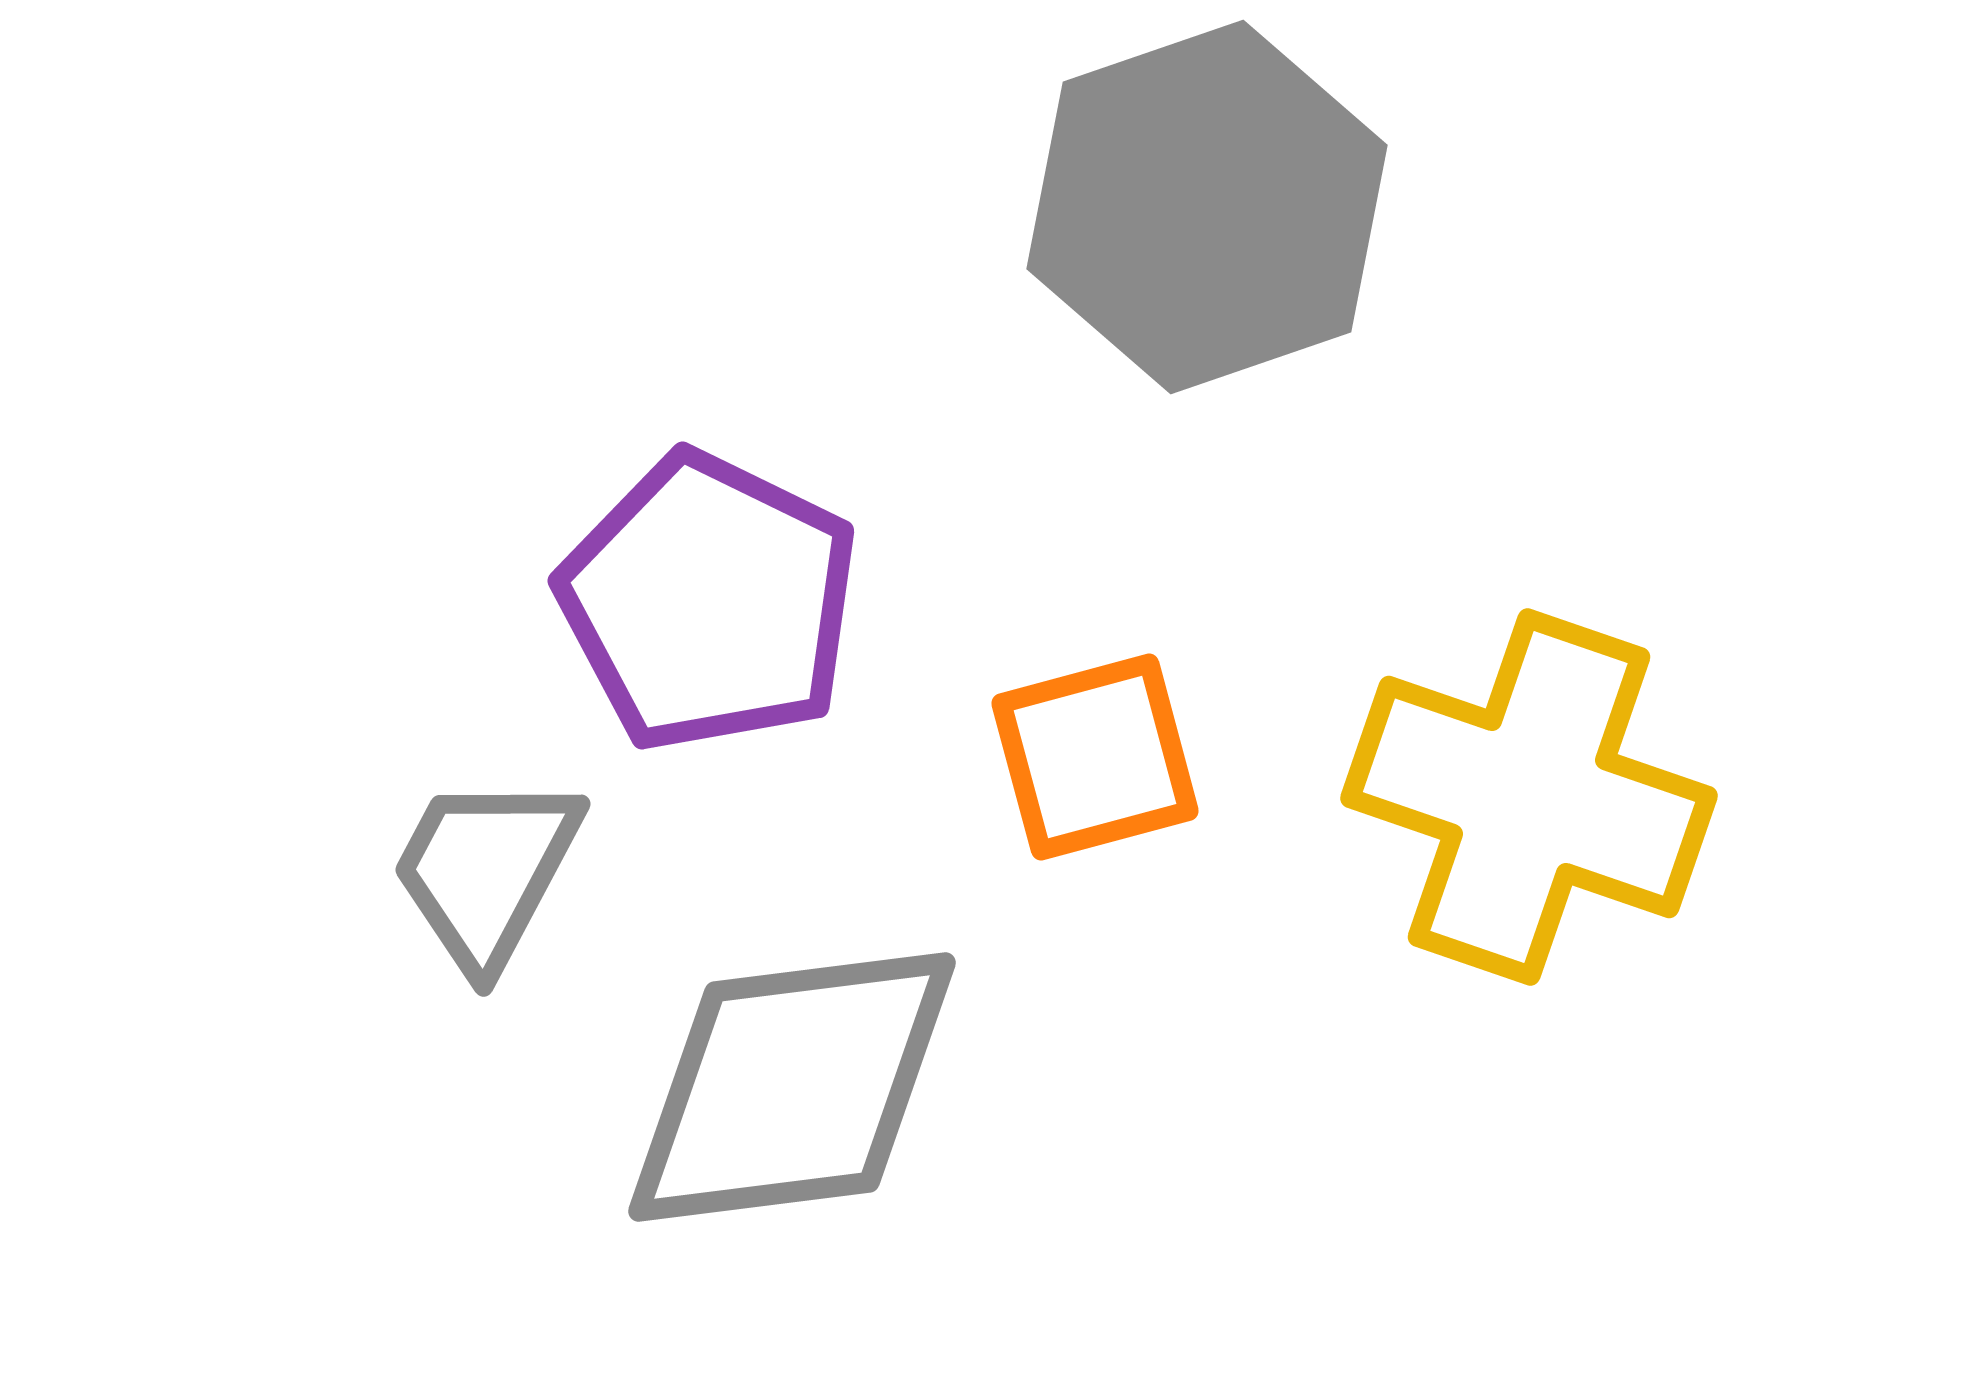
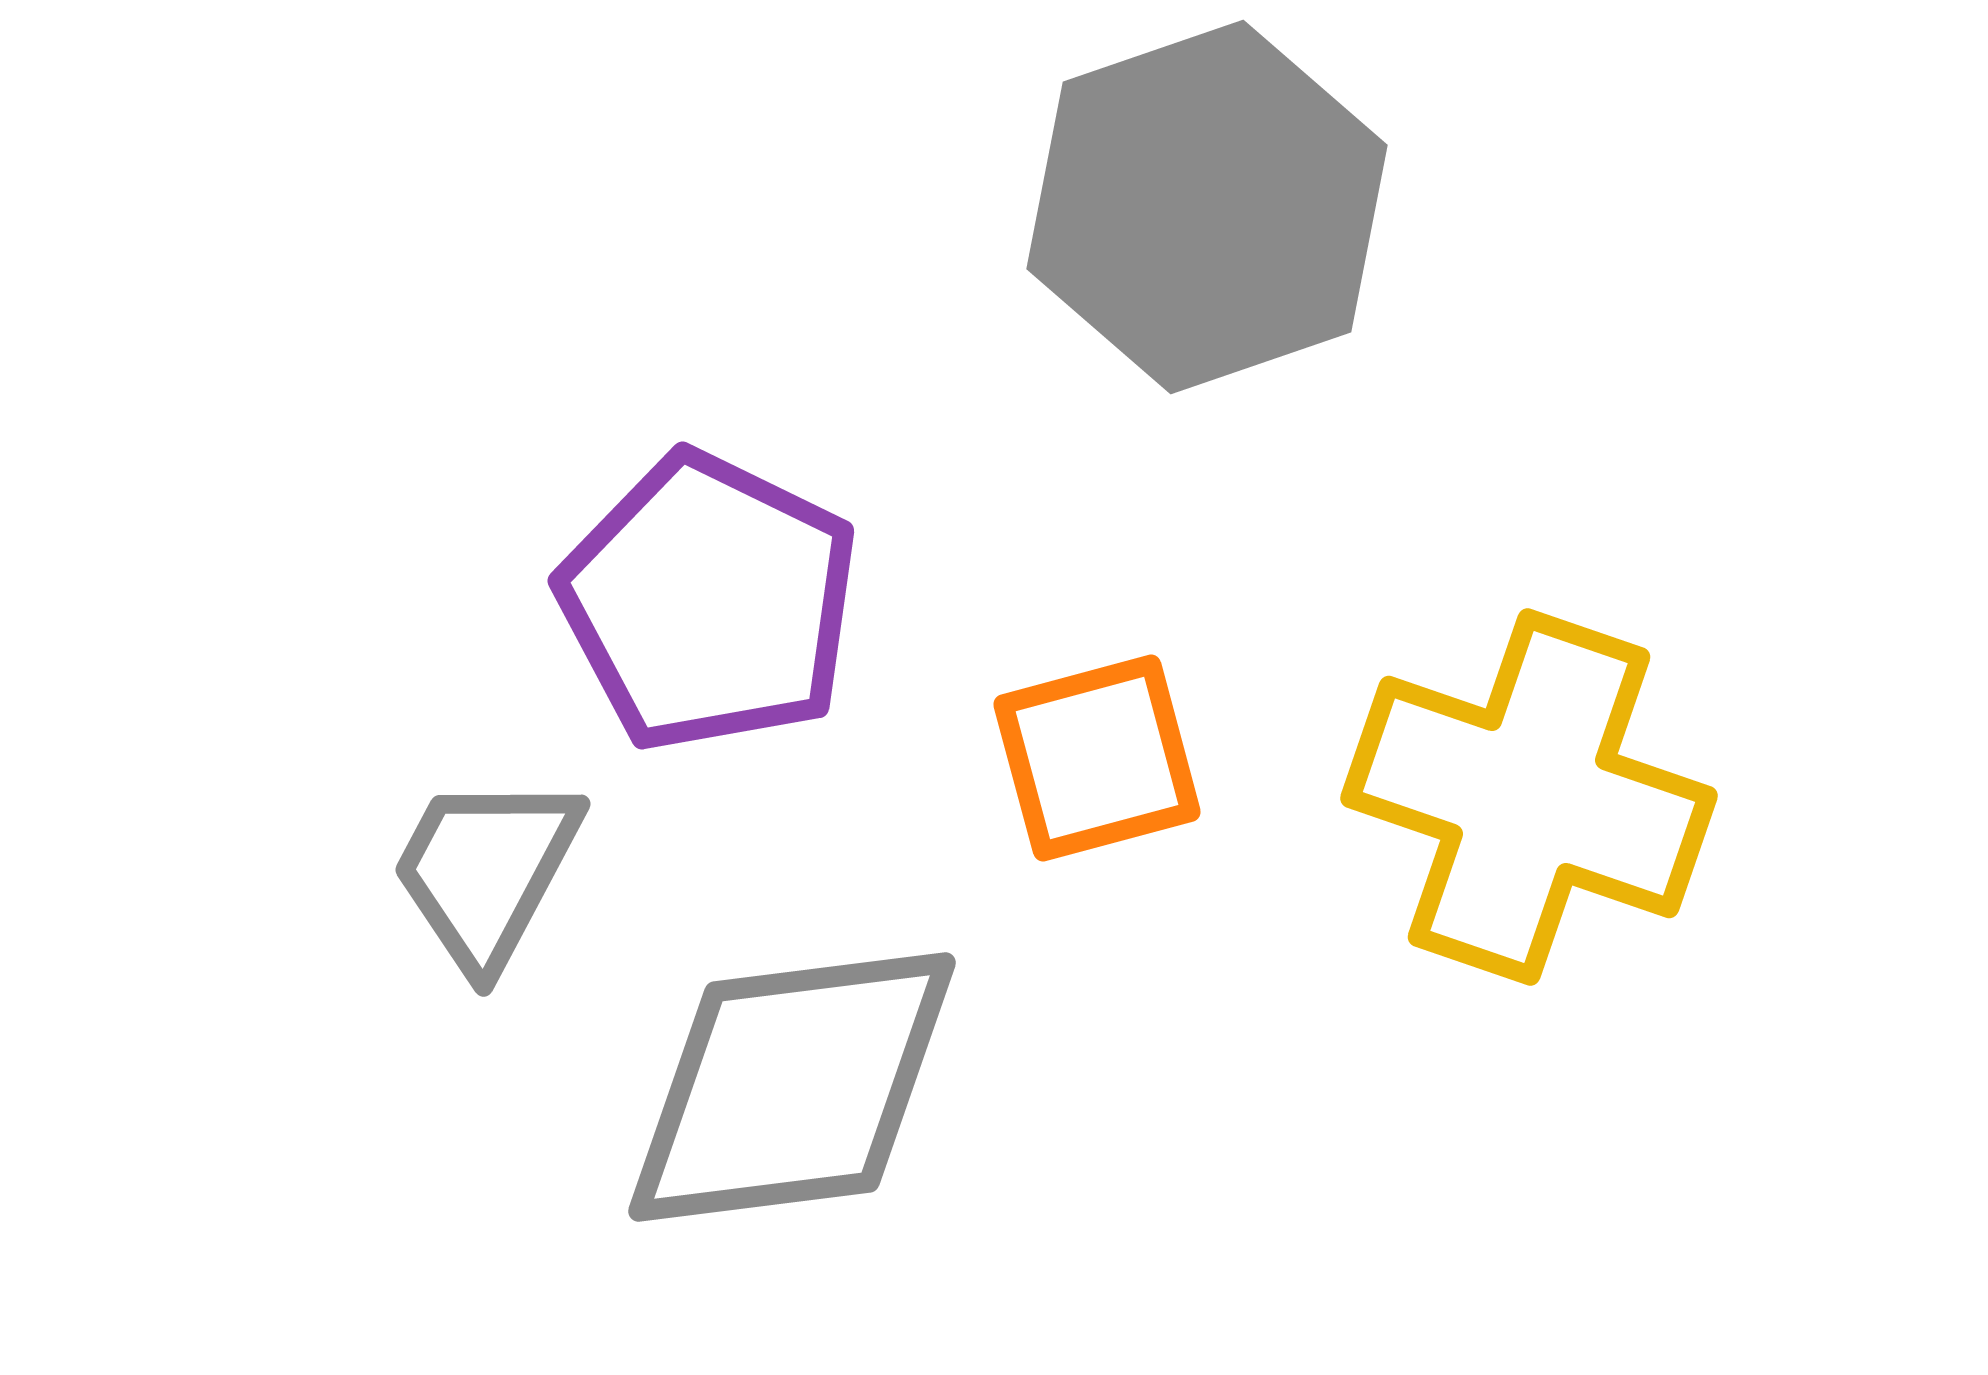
orange square: moved 2 px right, 1 px down
